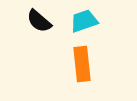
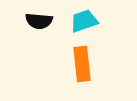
black semicircle: rotated 36 degrees counterclockwise
